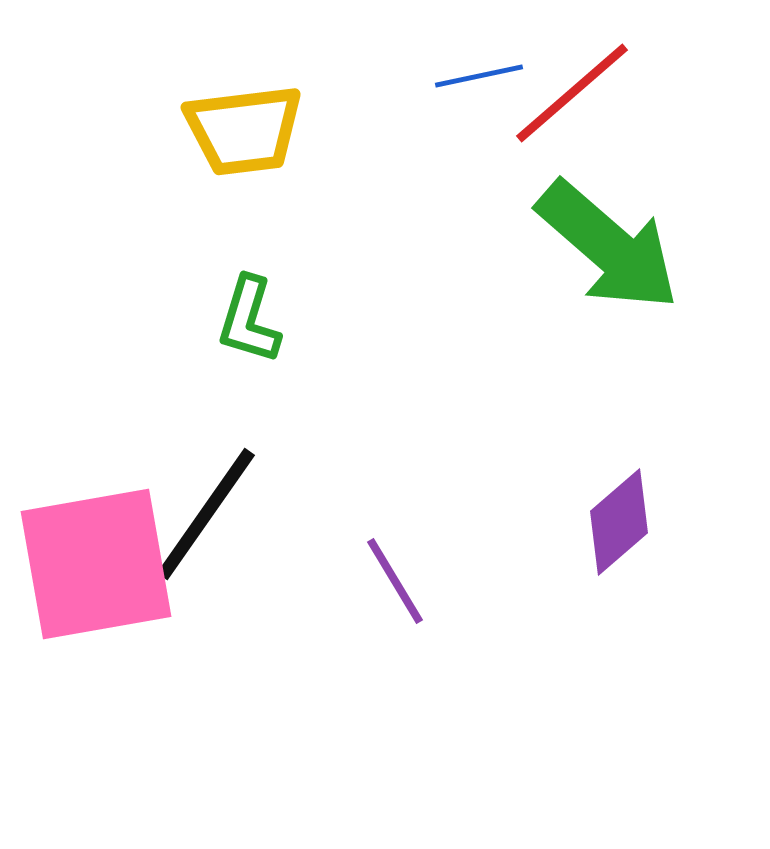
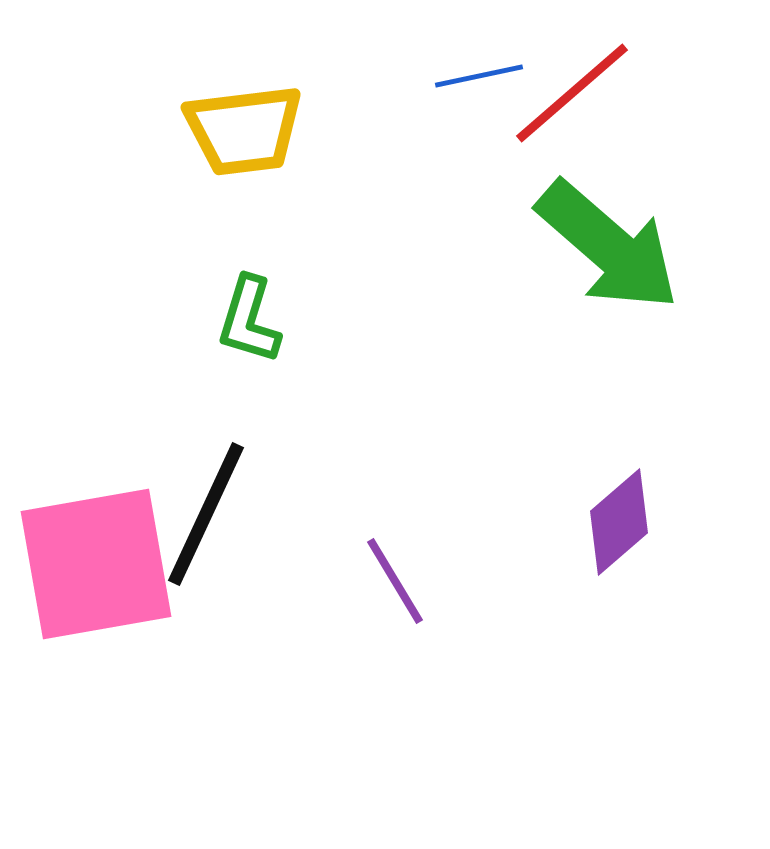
black line: rotated 10 degrees counterclockwise
